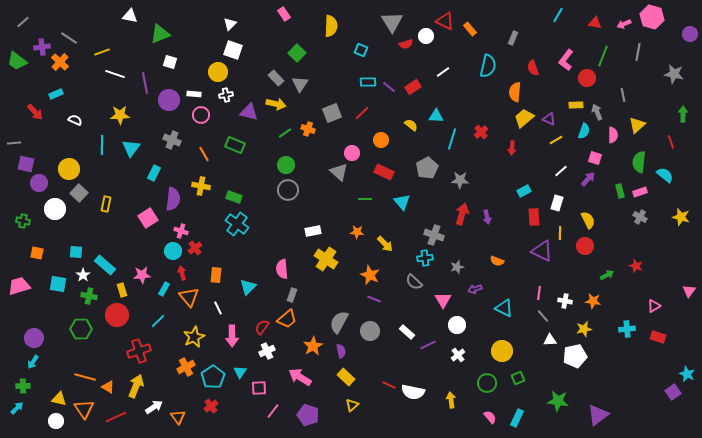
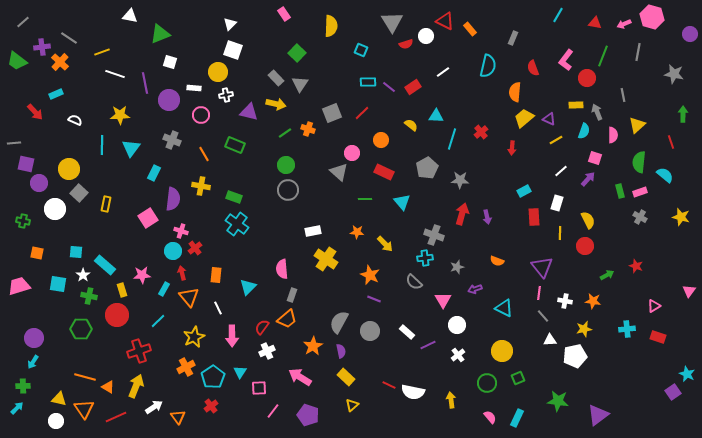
white rectangle at (194, 94): moved 6 px up
purple triangle at (542, 251): moved 16 px down; rotated 25 degrees clockwise
